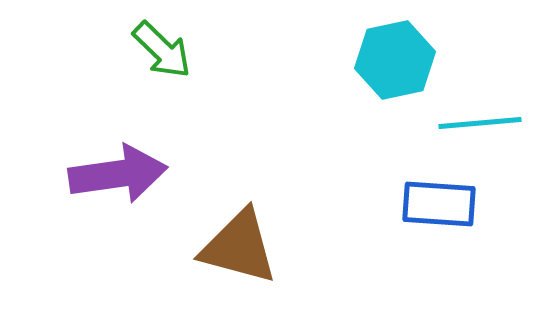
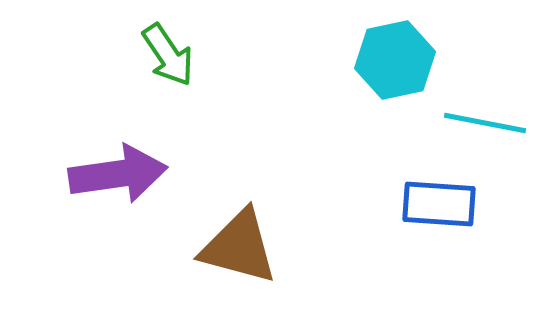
green arrow: moved 6 px right, 5 px down; rotated 12 degrees clockwise
cyan line: moved 5 px right; rotated 16 degrees clockwise
